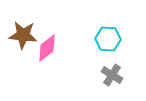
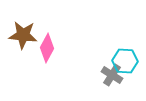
cyan hexagon: moved 17 px right, 22 px down
pink diamond: rotated 24 degrees counterclockwise
